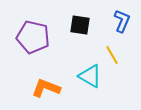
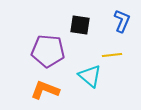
purple pentagon: moved 15 px right, 14 px down; rotated 8 degrees counterclockwise
yellow line: rotated 66 degrees counterclockwise
cyan triangle: rotated 10 degrees clockwise
orange L-shape: moved 1 px left, 2 px down
